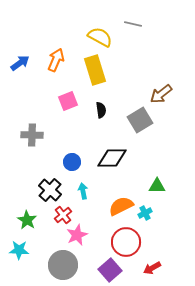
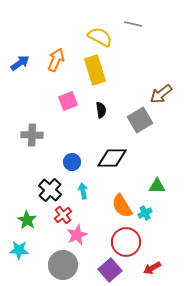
orange semicircle: moved 1 px right; rotated 95 degrees counterclockwise
